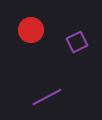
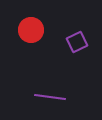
purple line: moved 3 px right; rotated 36 degrees clockwise
